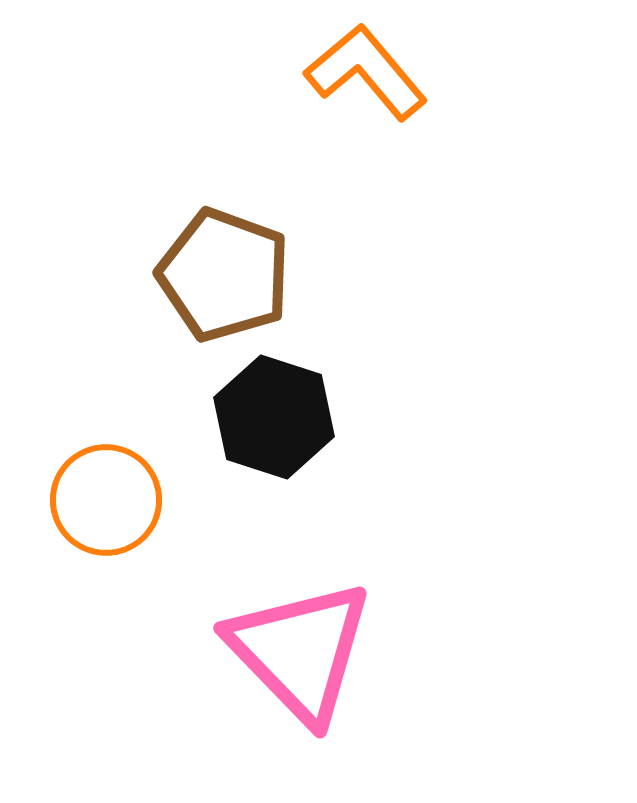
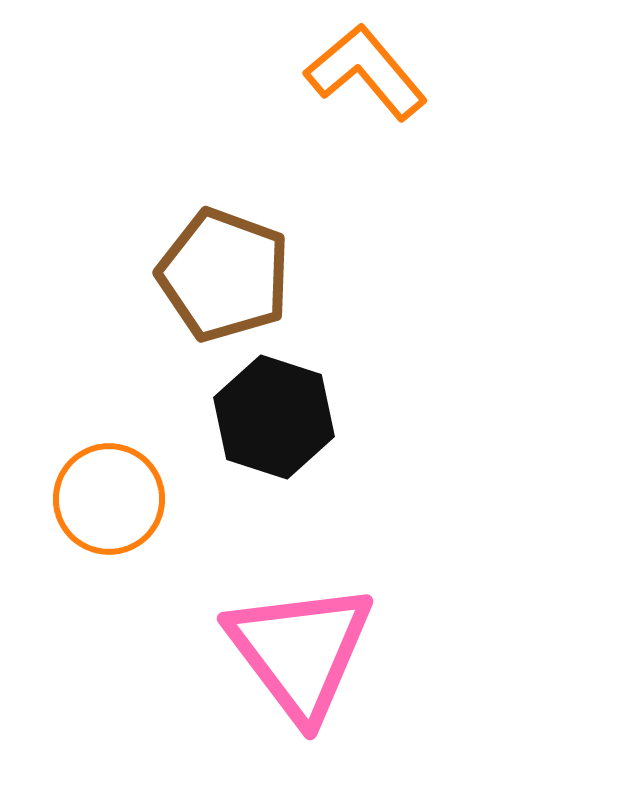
orange circle: moved 3 px right, 1 px up
pink triangle: rotated 7 degrees clockwise
